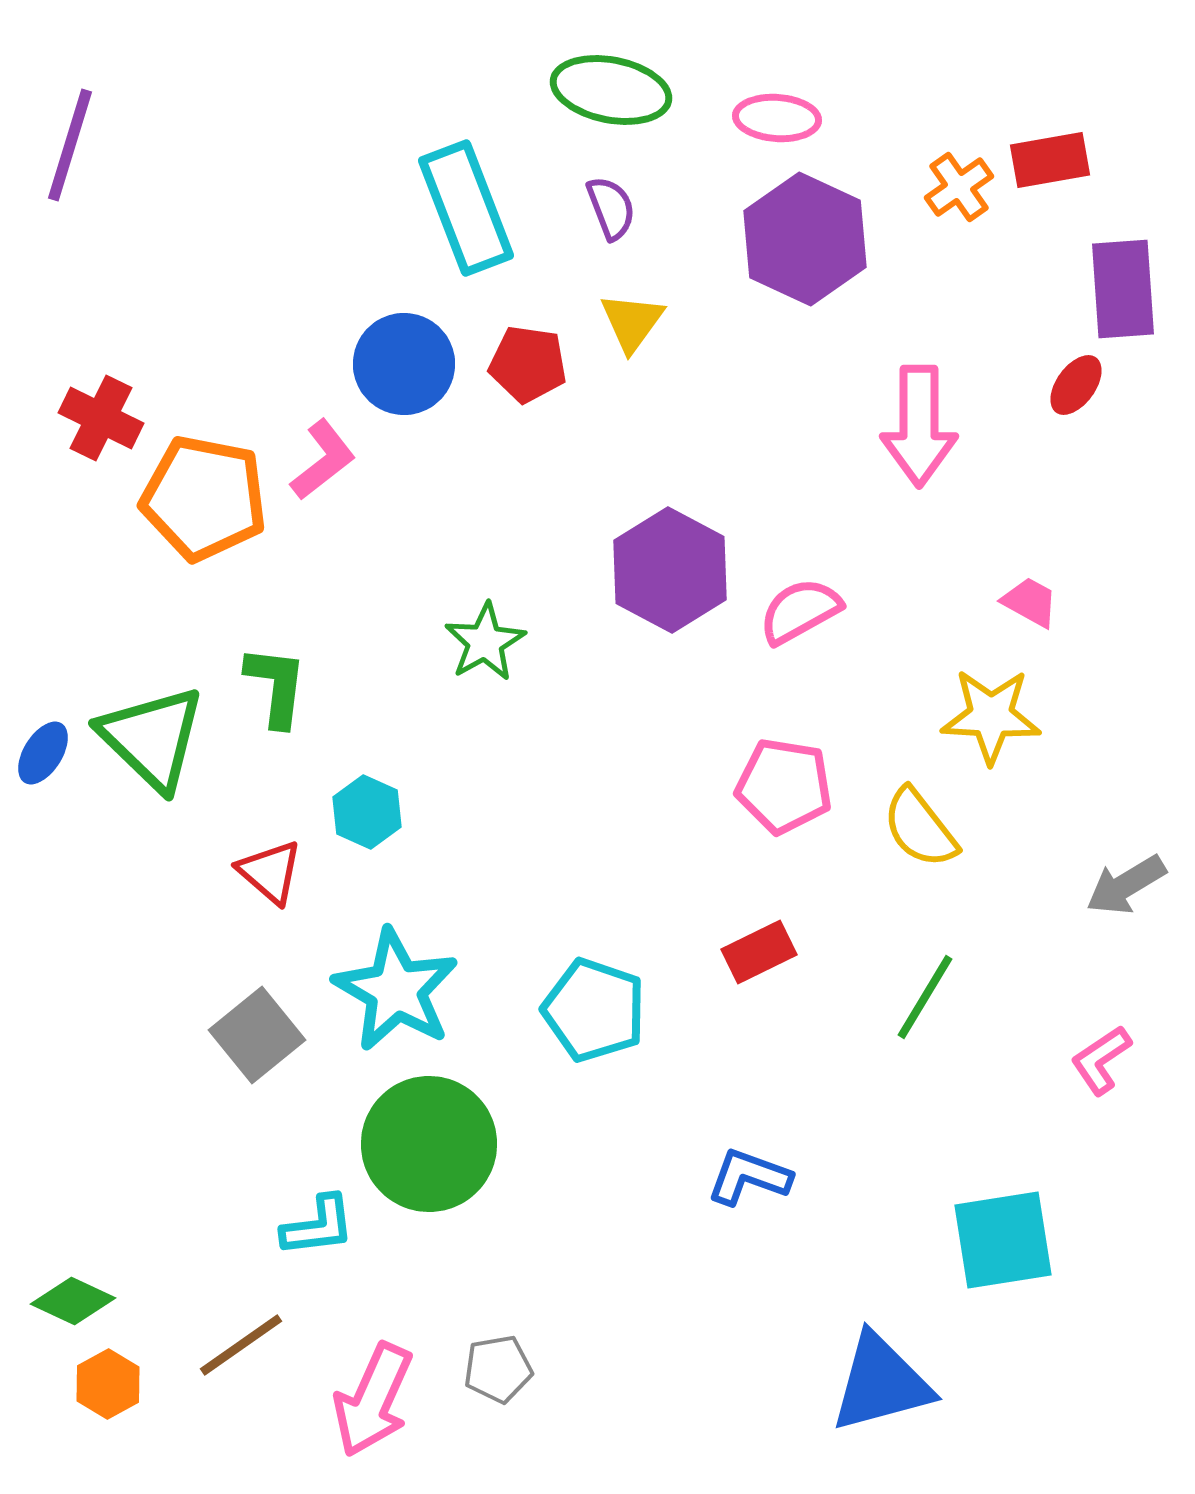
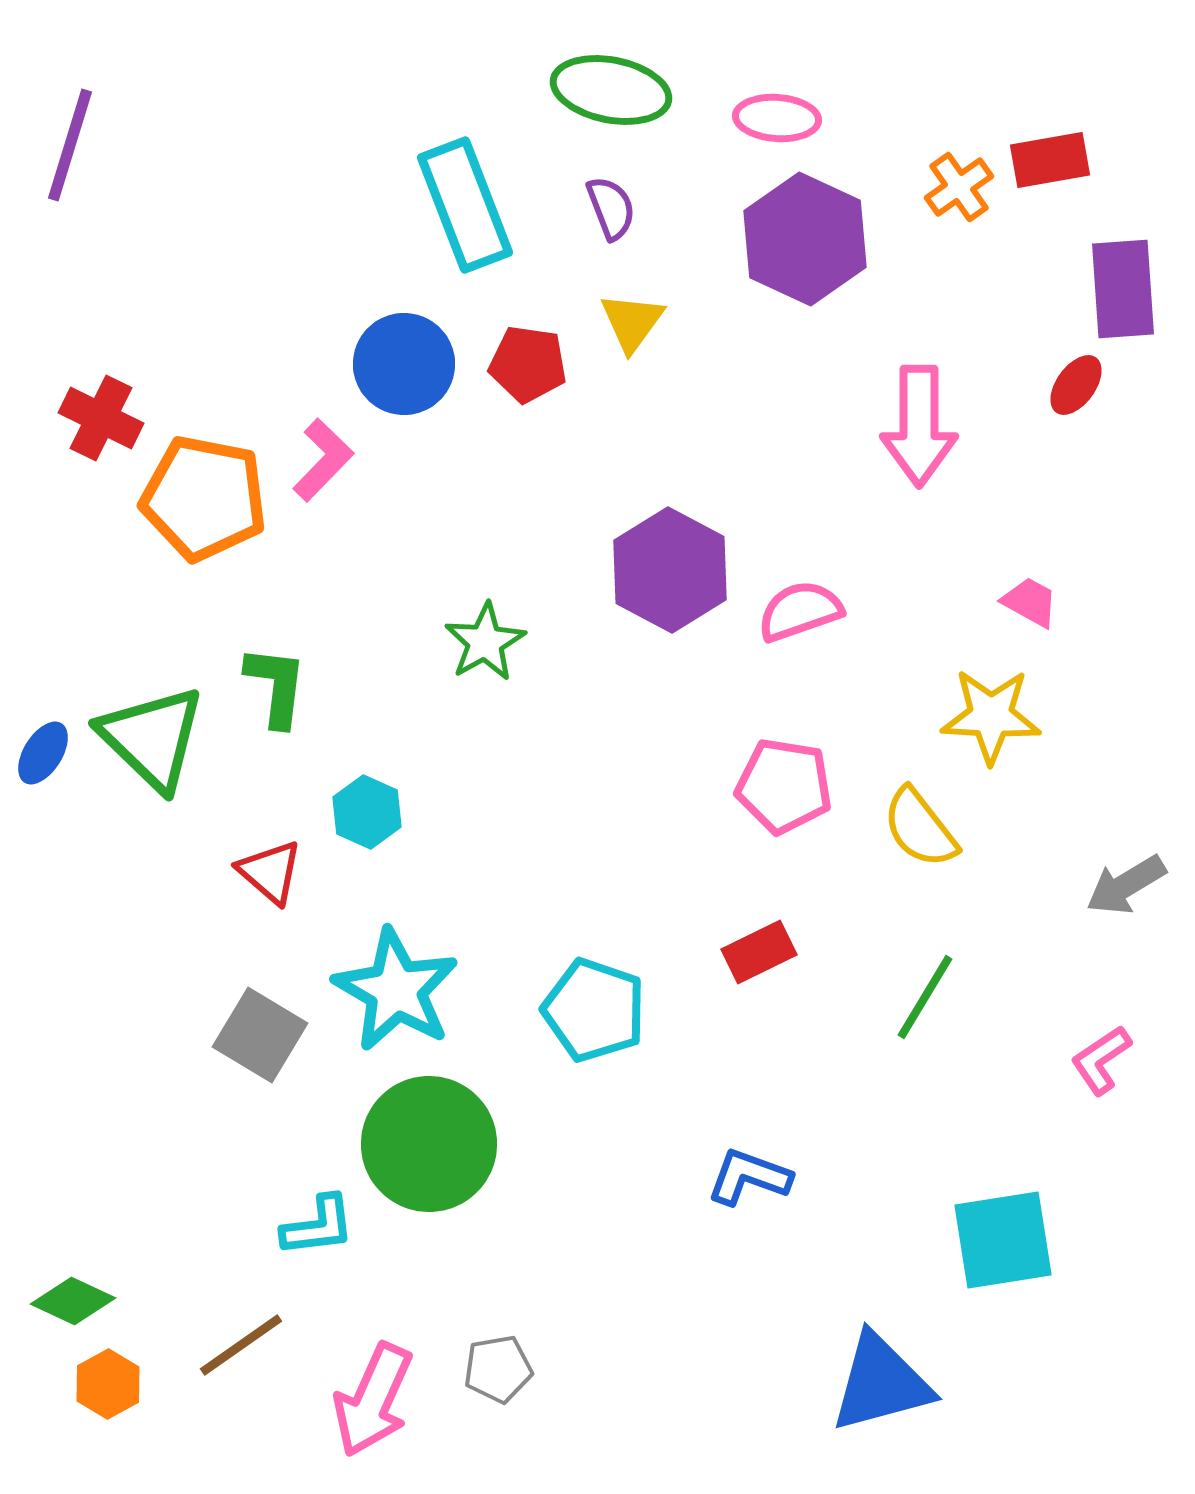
cyan rectangle at (466, 208): moved 1 px left, 3 px up
pink L-shape at (323, 460): rotated 8 degrees counterclockwise
pink semicircle at (800, 611): rotated 10 degrees clockwise
gray square at (257, 1035): moved 3 px right; rotated 20 degrees counterclockwise
